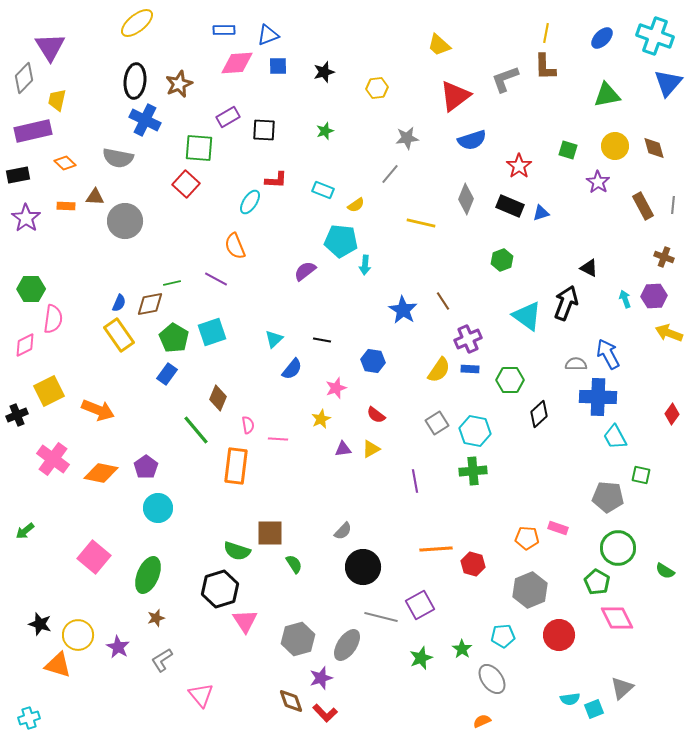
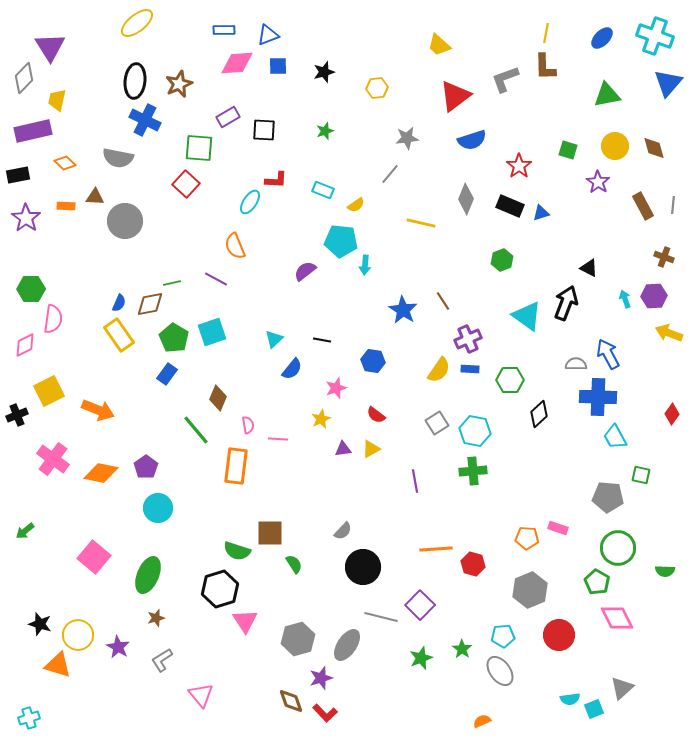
green semicircle at (665, 571): rotated 30 degrees counterclockwise
purple square at (420, 605): rotated 16 degrees counterclockwise
gray ellipse at (492, 679): moved 8 px right, 8 px up
